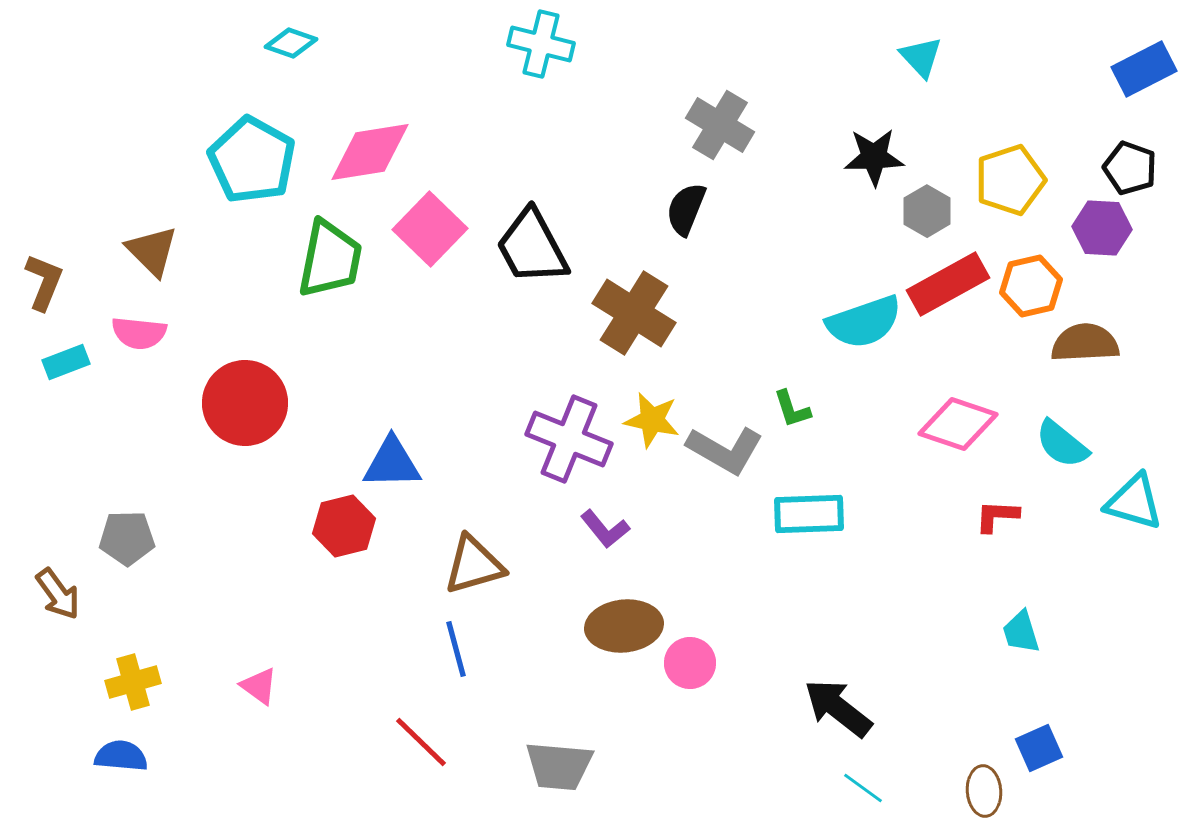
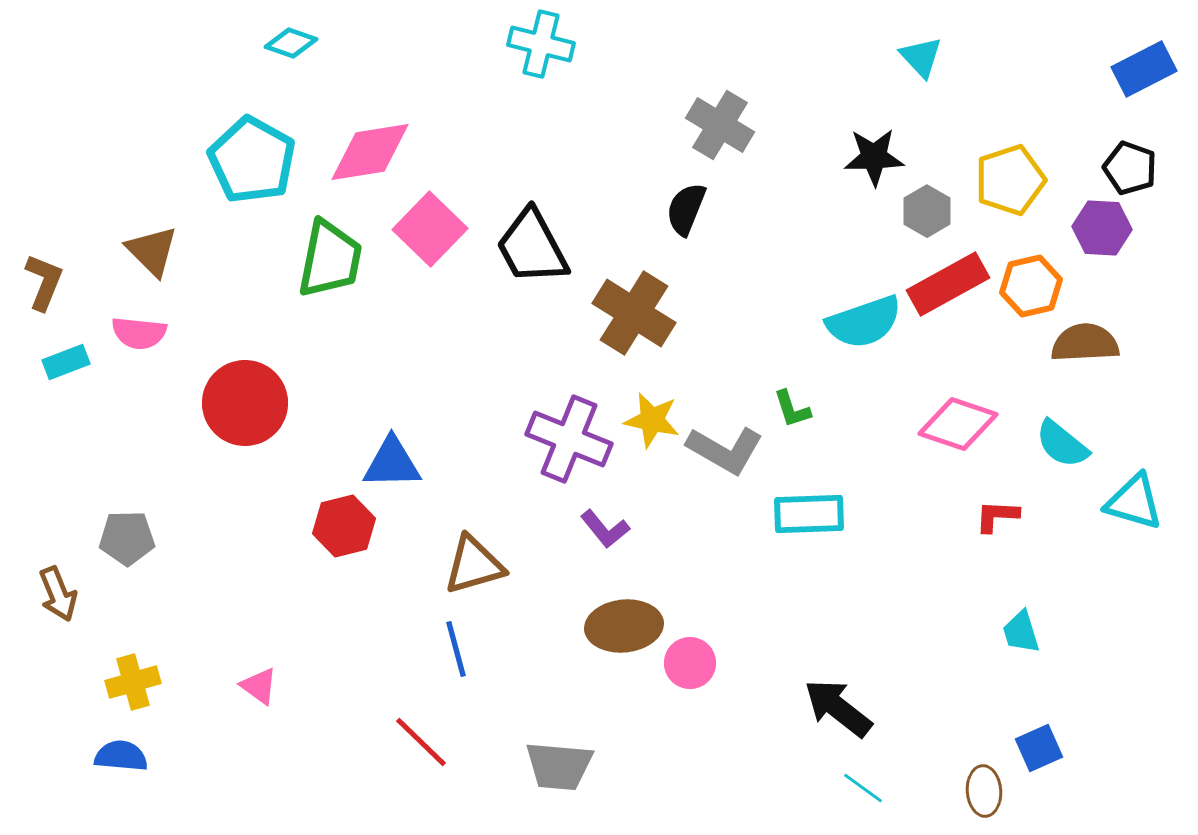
brown arrow at (58, 594): rotated 14 degrees clockwise
